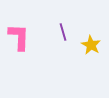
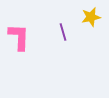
yellow star: moved 28 px up; rotated 30 degrees clockwise
